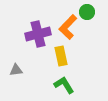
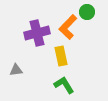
purple cross: moved 1 px left, 1 px up
